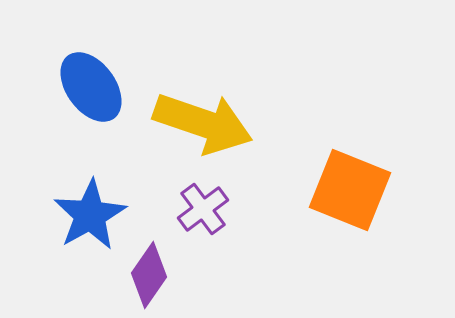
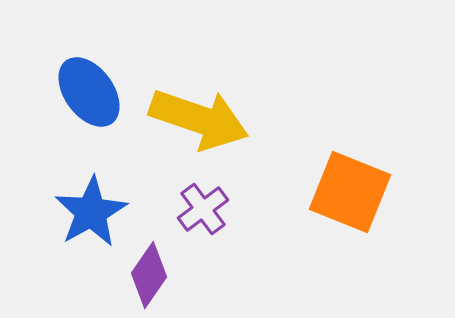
blue ellipse: moved 2 px left, 5 px down
yellow arrow: moved 4 px left, 4 px up
orange square: moved 2 px down
blue star: moved 1 px right, 3 px up
